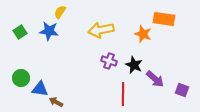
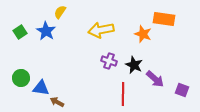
blue star: moved 3 px left; rotated 24 degrees clockwise
blue triangle: moved 1 px right, 1 px up
brown arrow: moved 1 px right
